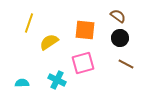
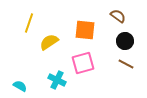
black circle: moved 5 px right, 3 px down
cyan semicircle: moved 2 px left, 3 px down; rotated 32 degrees clockwise
